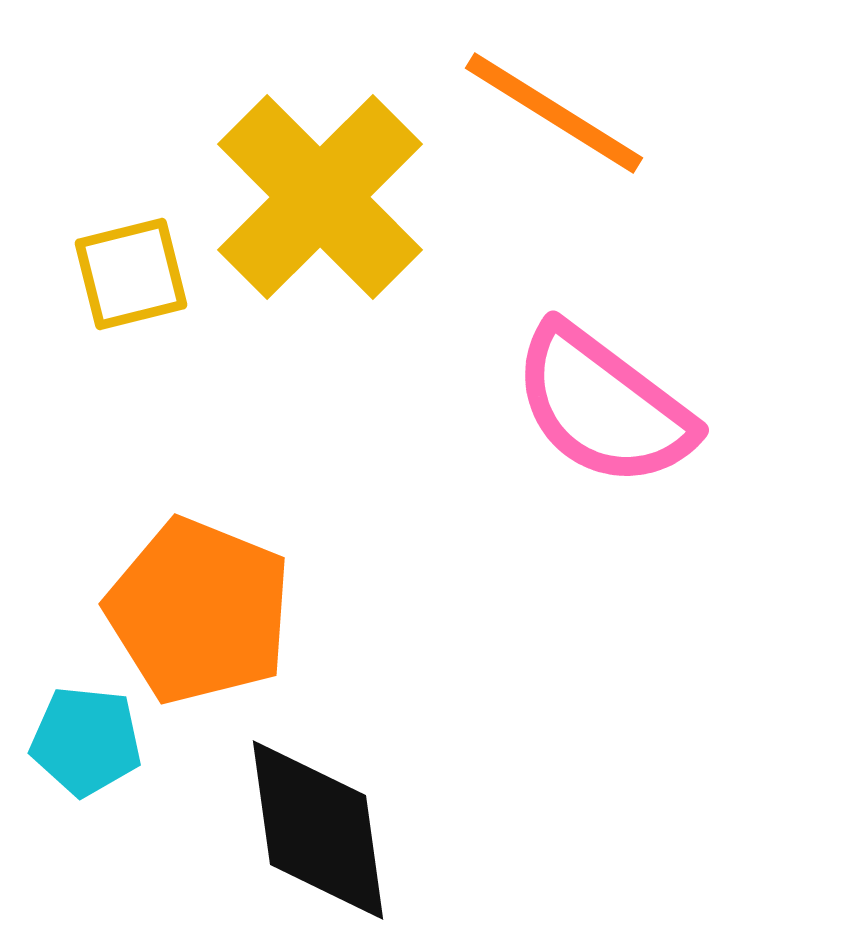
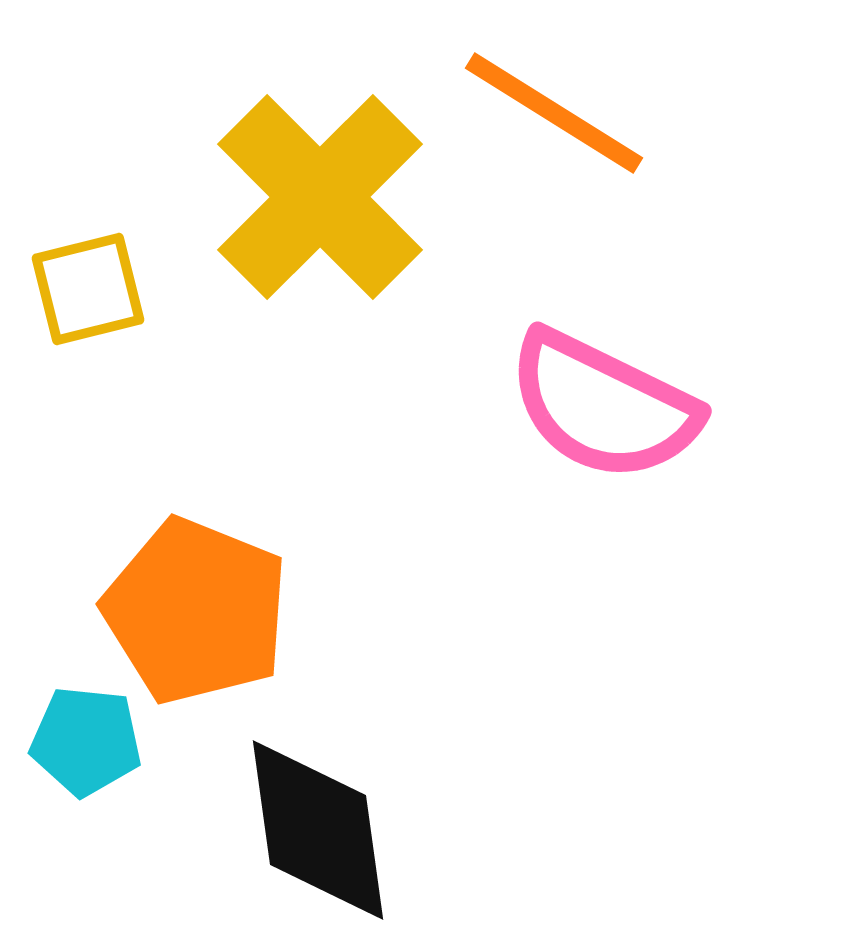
yellow square: moved 43 px left, 15 px down
pink semicircle: rotated 11 degrees counterclockwise
orange pentagon: moved 3 px left
